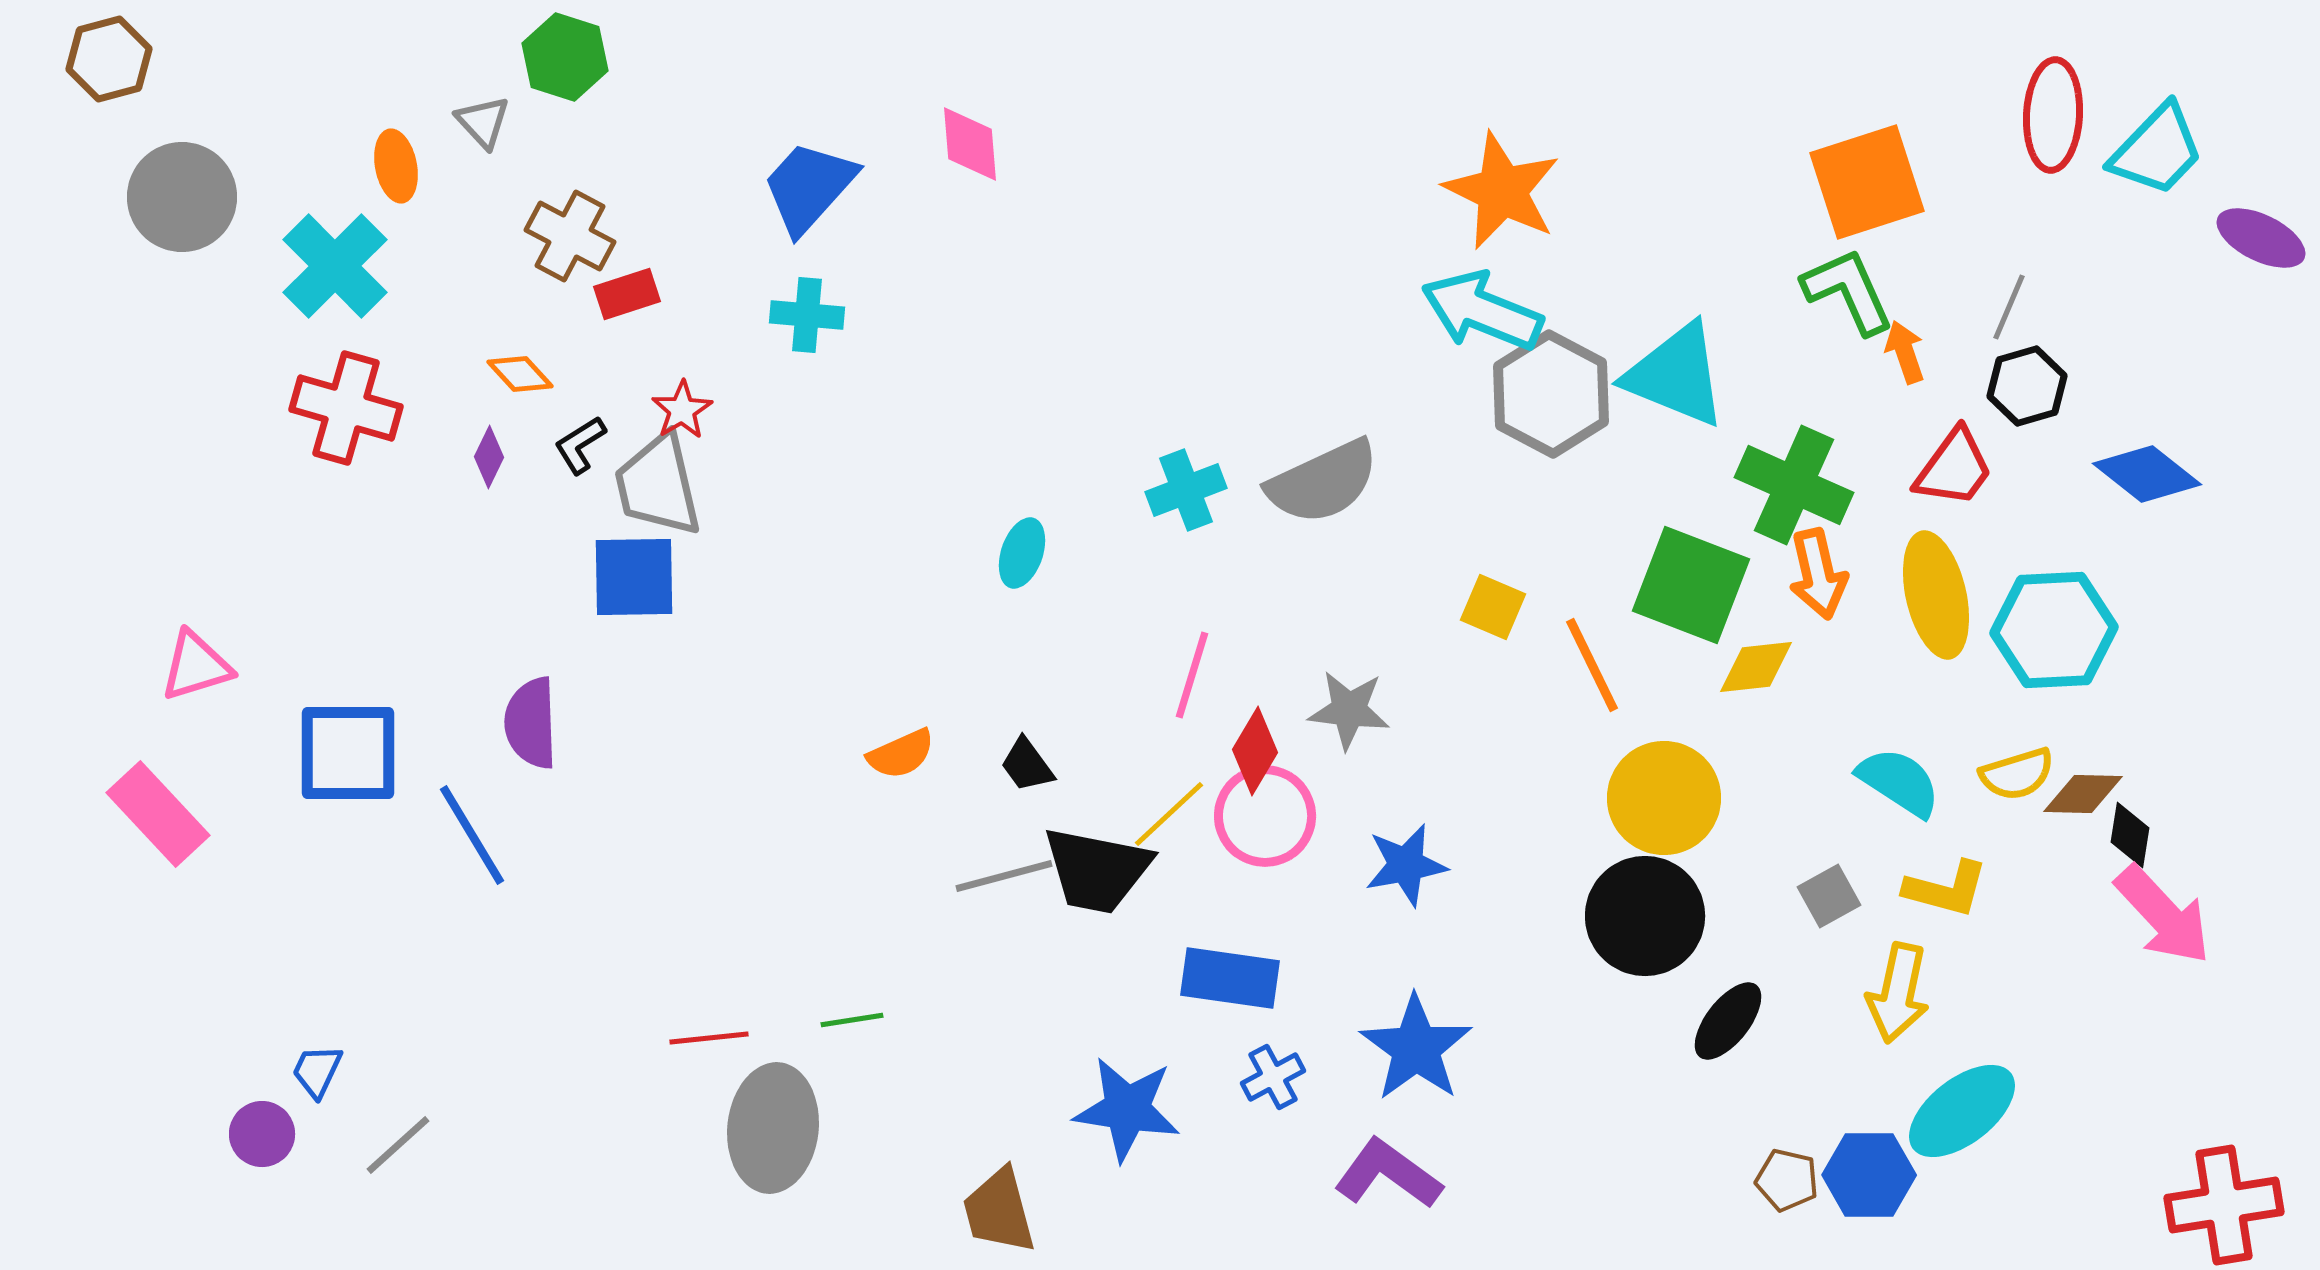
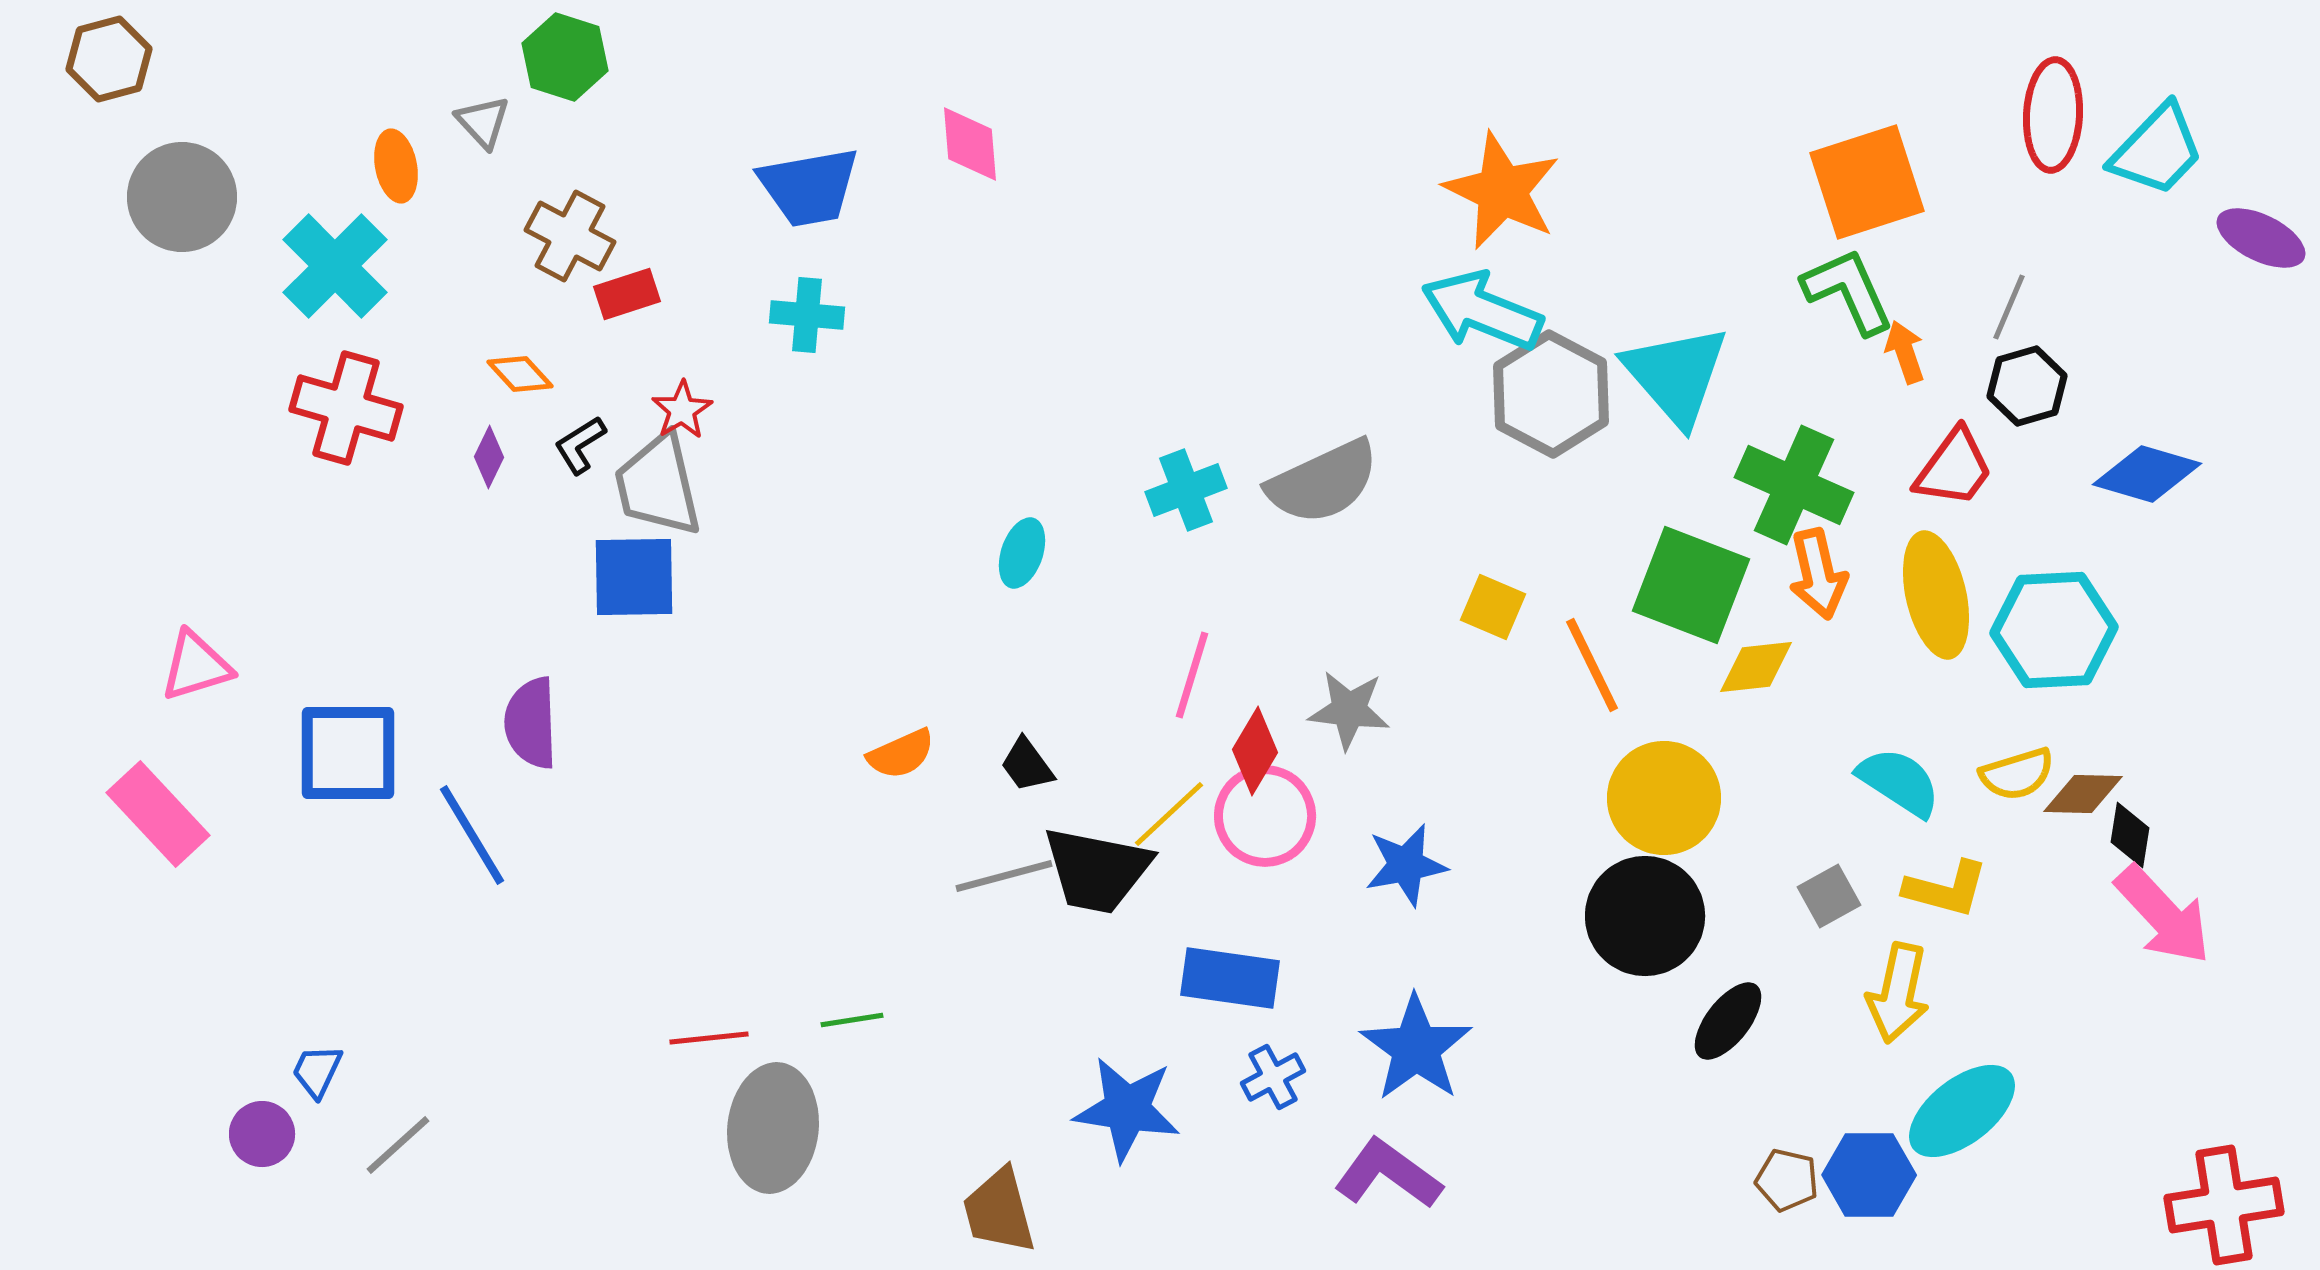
blue trapezoid at (809, 187): rotated 142 degrees counterclockwise
cyan triangle at (1676, 375): rotated 27 degrees clockwise
blue diamond at (2147, 474): rotated 22 degrees counterclockwise
